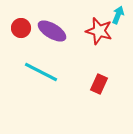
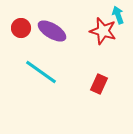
cyan arrow: rotated 42 degrees counterclockwise
red star: moved 4 px right
cyan line: rotated 8 degrees clockwise
